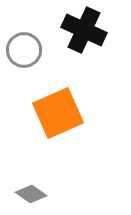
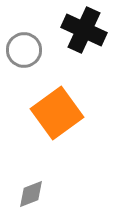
orange square: moved 1 px left; rotated 12 degrees counterclockwise
gray diamond: rotated 56 degrees counterclockwise
